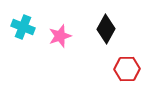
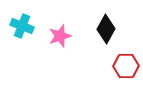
cyan cross: moved 1 px left, 1 px up
red hexagon: moved 1 px left, 3 px up
